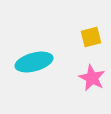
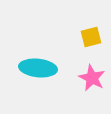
cyan ellipse: moved 4 px right, 6 px down; rotated 21 degrees clockwise
